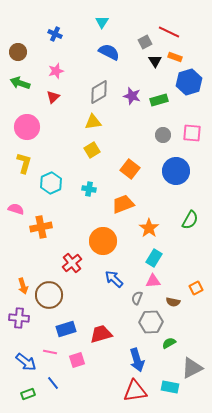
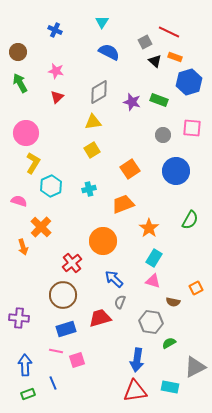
blue cross at (55, 34): moved 4 px up
black triangle at (155, 61): rotated 16 degrees counterclockwise
pink star at (56, 71): rotated 28 degrees clockwise
green arrow at (20, 83): rotated 42 degrees clockwise
purple star at (132, 96): moved 6 px down
red triangle at (53, 97): moved 4 px right
green rectangle at (159, 100): rotated 36 degrees clockwise
pink circle at (27, 127): moved 1 px left, 6 px down
pink square at (192, 133): moved 5 px up
yellow L-shape at (24, 163): moved 9 px right; rotated 15 degrees clockwise
orange square at (130, 169): rotated 18 degrees clockwise
cyan hexagon at (51, 183): moved 3 px down
cyan cross at (89, 189): rotated 24 degrees counterclockwise
pink semicircle at (16, 209): moved 3 px right, 8 px up
orange cross at (41, 227): rotated 35 degrees counterclockwise
pink triangle at (153, 281): rotated 21 degrees clockwise
orange arrow at (23, 286): moved 39 px up
brown circle at (49, 295): moved 14 px right
gray semicircle at (137, 298): moved 17 px left, 4 px down
gray hexagon at (151, 322): rotated 10 degrees clockwise
red trapezoid at (101, 334): moved 1 px left, 16 px up
pink line at (50, 352): moved 6 px right, 1 px up
blue arrow at (137, 360): rotated 25 degrees clockwise
blue arrow at (26, 362): moved 1 px left, 3 px down; rotated 130 degrees counterclockwise
gray triangle at (192, 368): moved 3 px right, 1 px up
blue line at (53, 383): rotated 16 degrees clockwise
